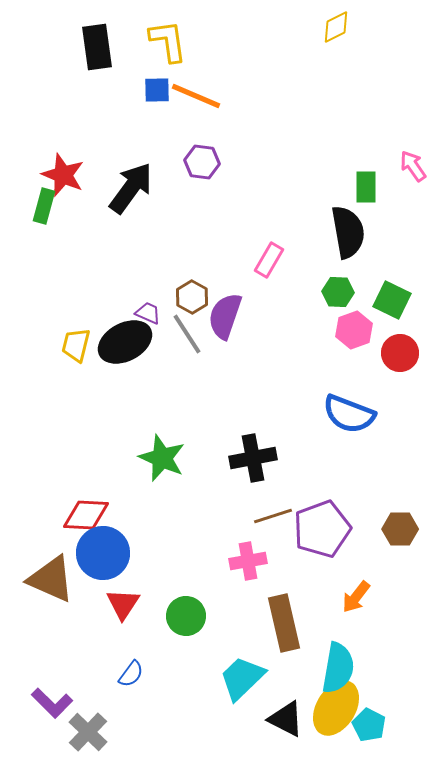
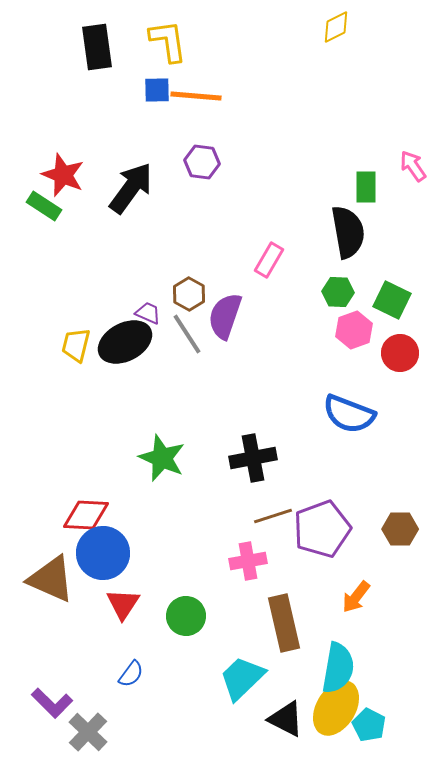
orange line at (196, 96): rotated 18 degrees counterclockwise
green rectangle at (44, 206): rotated 72 degrees counterclockwise
brown hexagon at (192, 297): moved 3 px left, 3 px up
